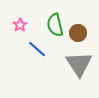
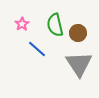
pink star: moved 2 px right, 1 px up
